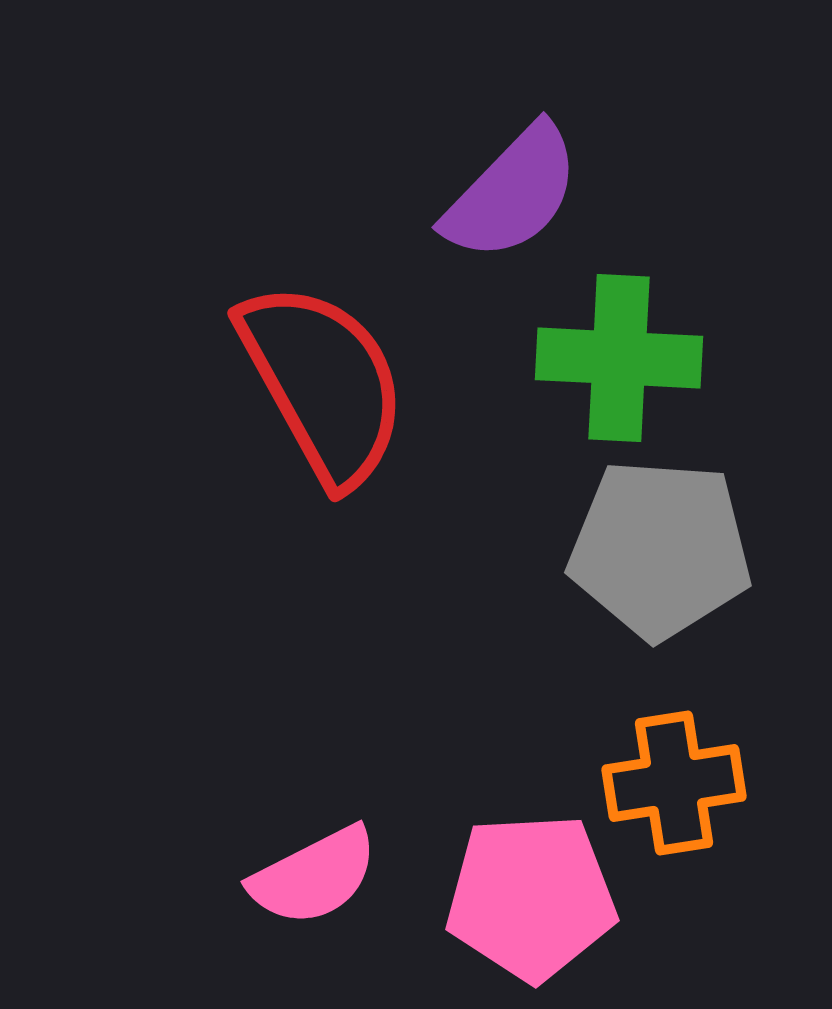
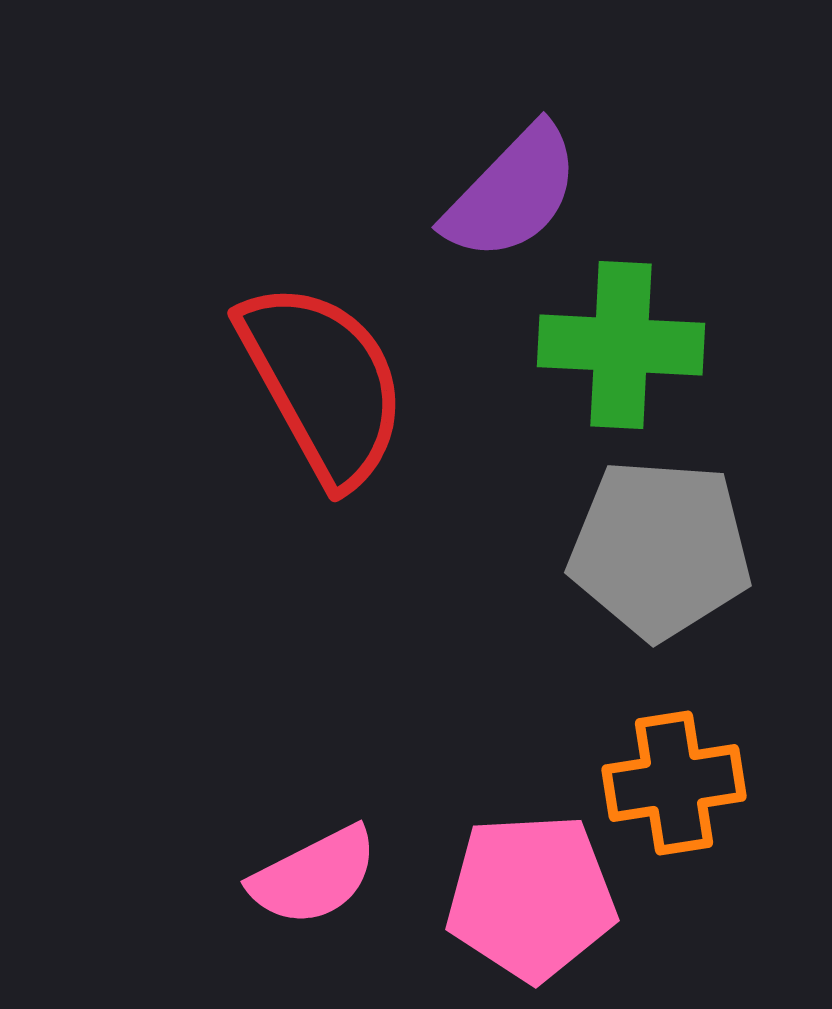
green cross: moved 2 px right, 13 px up
